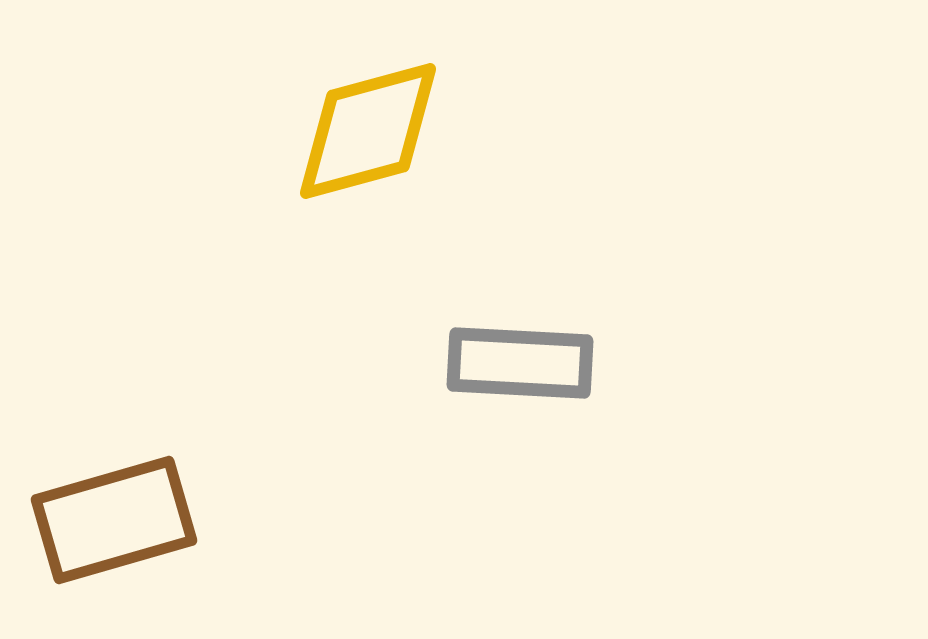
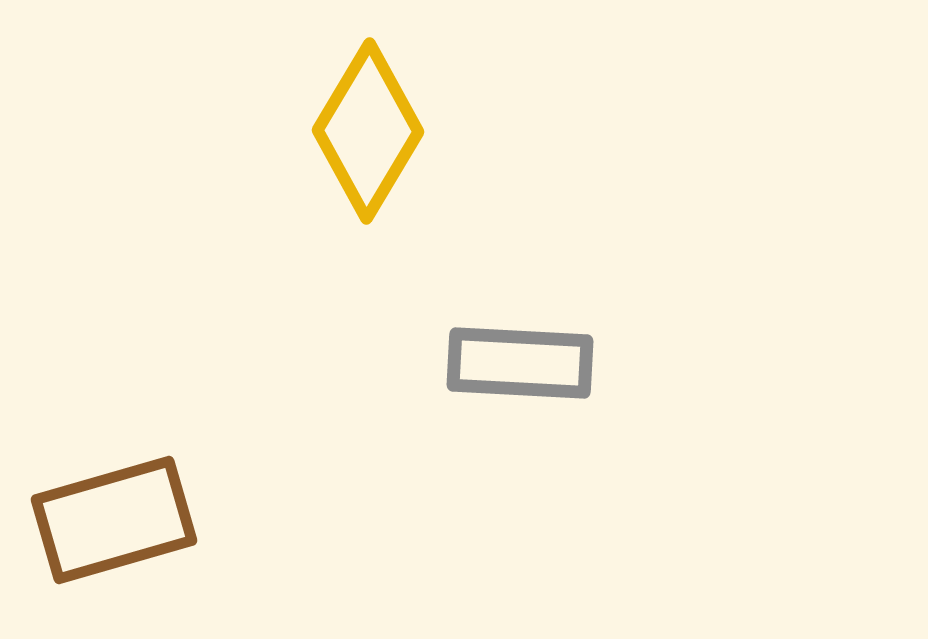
yellow diamond: rotated 44 degrees counterclockwise
